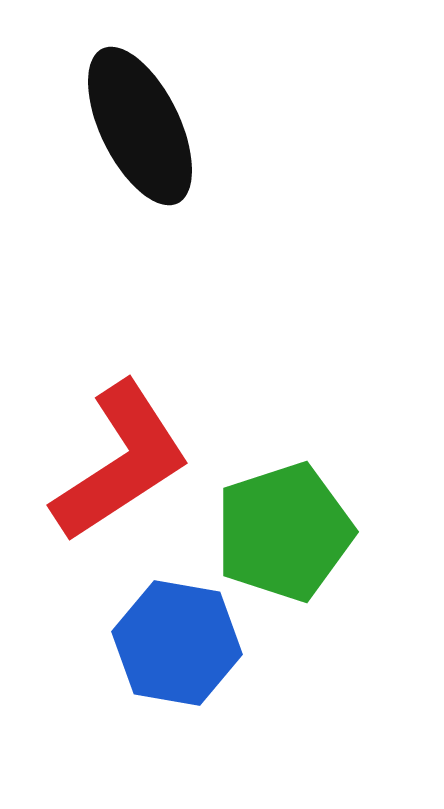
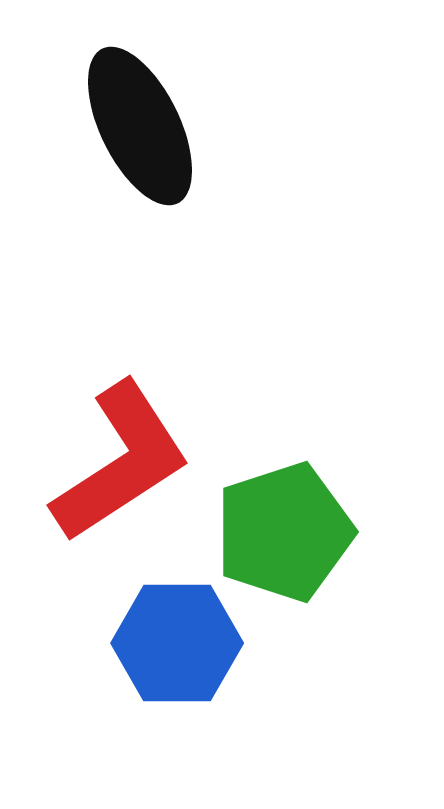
blue hexagon: rotated 10 degrees counterclockwise
